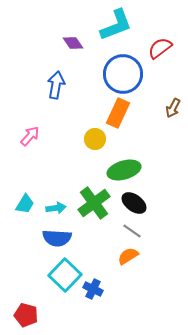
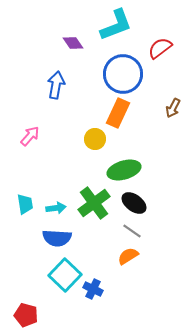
cyan trapezoid: rotated 40 degrees counterclockwise
